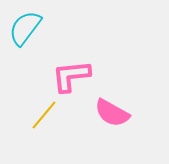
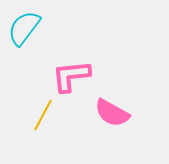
cyan semicircle: moved 1 px left
yellow line: moved 1 px left; rotated 12 degrees counterclockwise
